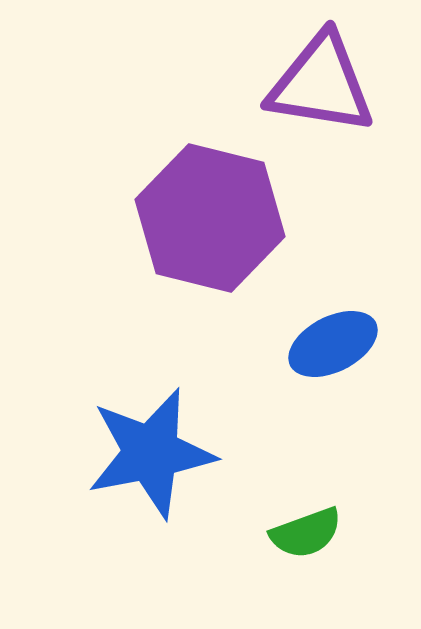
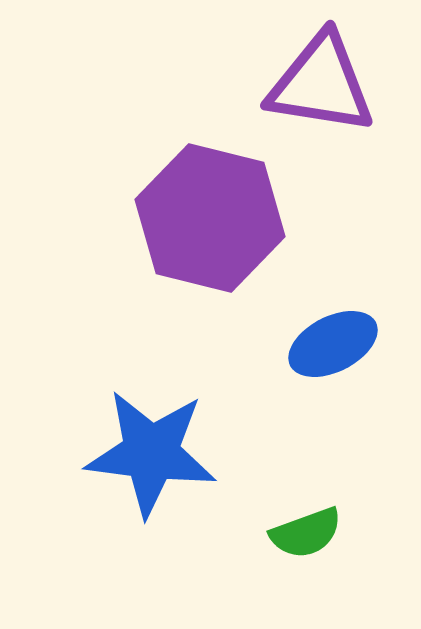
blue star: rotated 18 degrees clockwise
